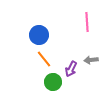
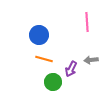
orange line: rotated 36 degrees counterclockwise
